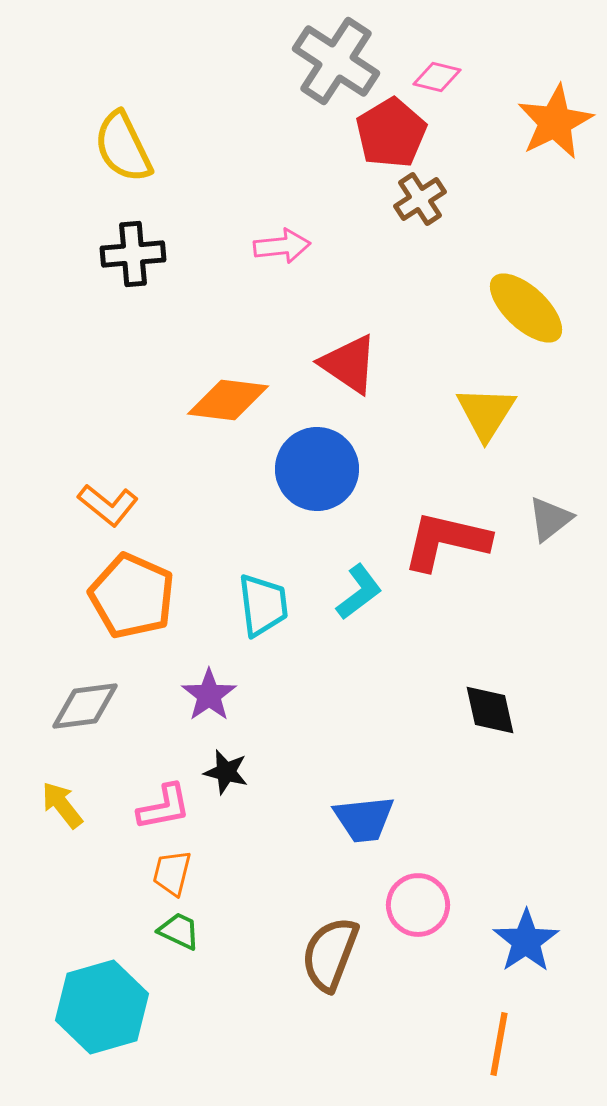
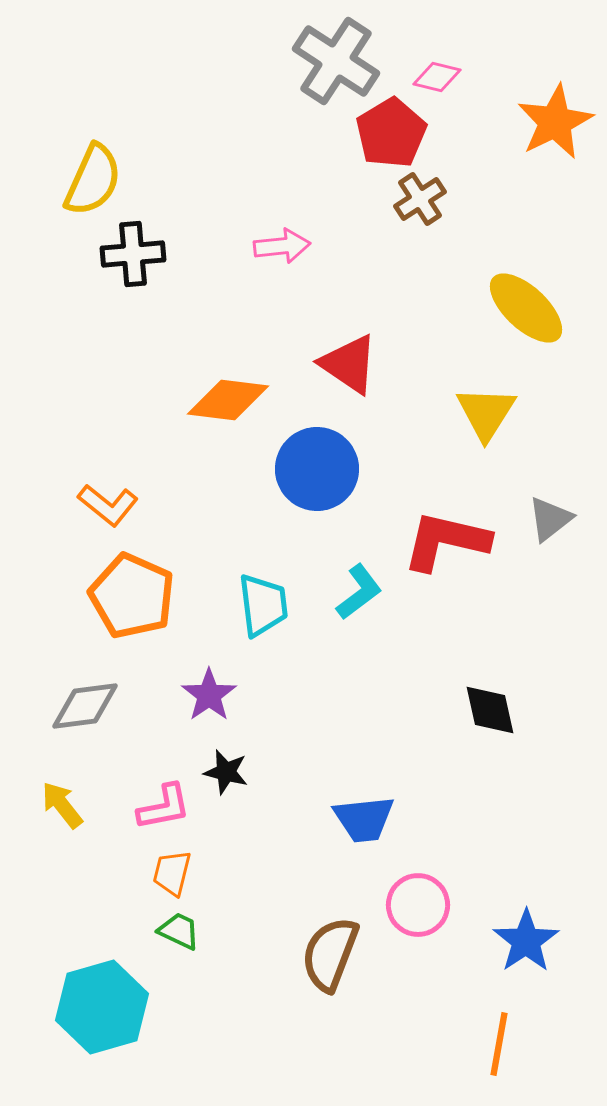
yellow semicircle: moved 30 px left, 33 px down; rotated 130 degrees counterclockwise
